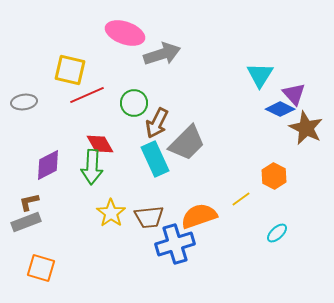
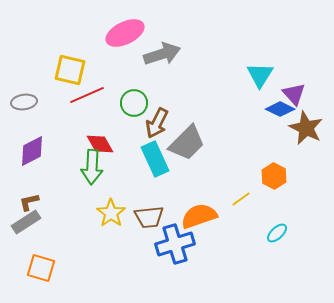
pink ellipse: rotated 45 degrees counterclockwise
purple diamond: moved 16 px left, 14 px up
gray rectangle: rotated 12 degrees counterclockwise
